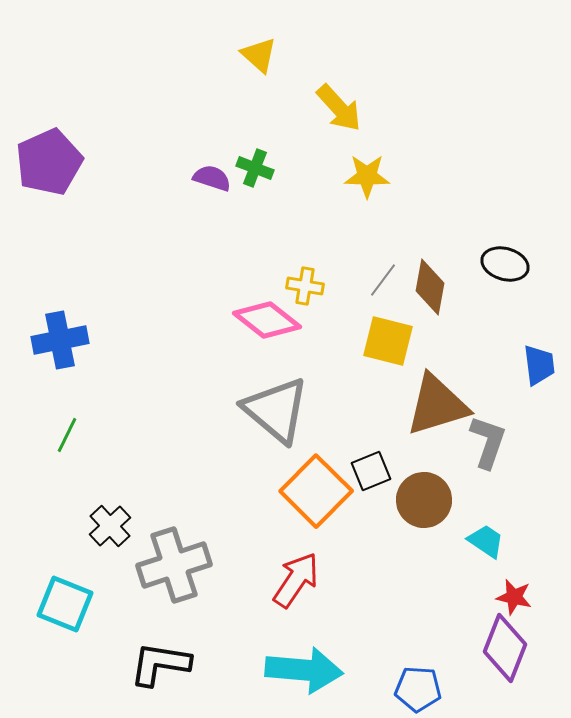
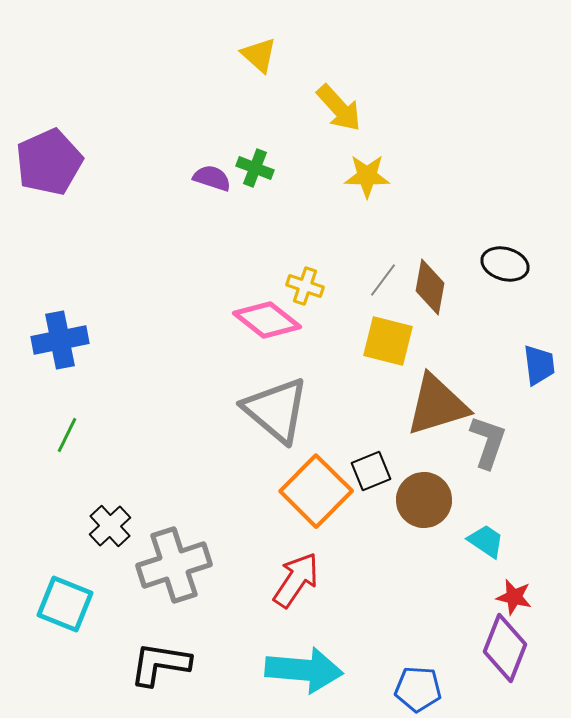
yellow cross: rotated 9 degrees clockwise
